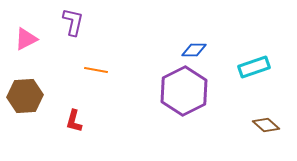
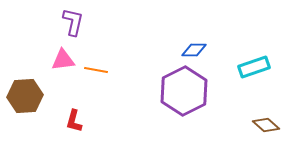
pink triangle: moved 37 px right, 21 px down; rotated 20 degrees clockwise
